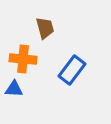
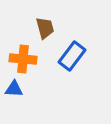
blue rectangle: moved 14 px up
